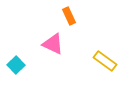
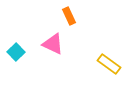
yellow rectangle: moved 4 px right, 3 px down
cyan square: moved 13 px up
